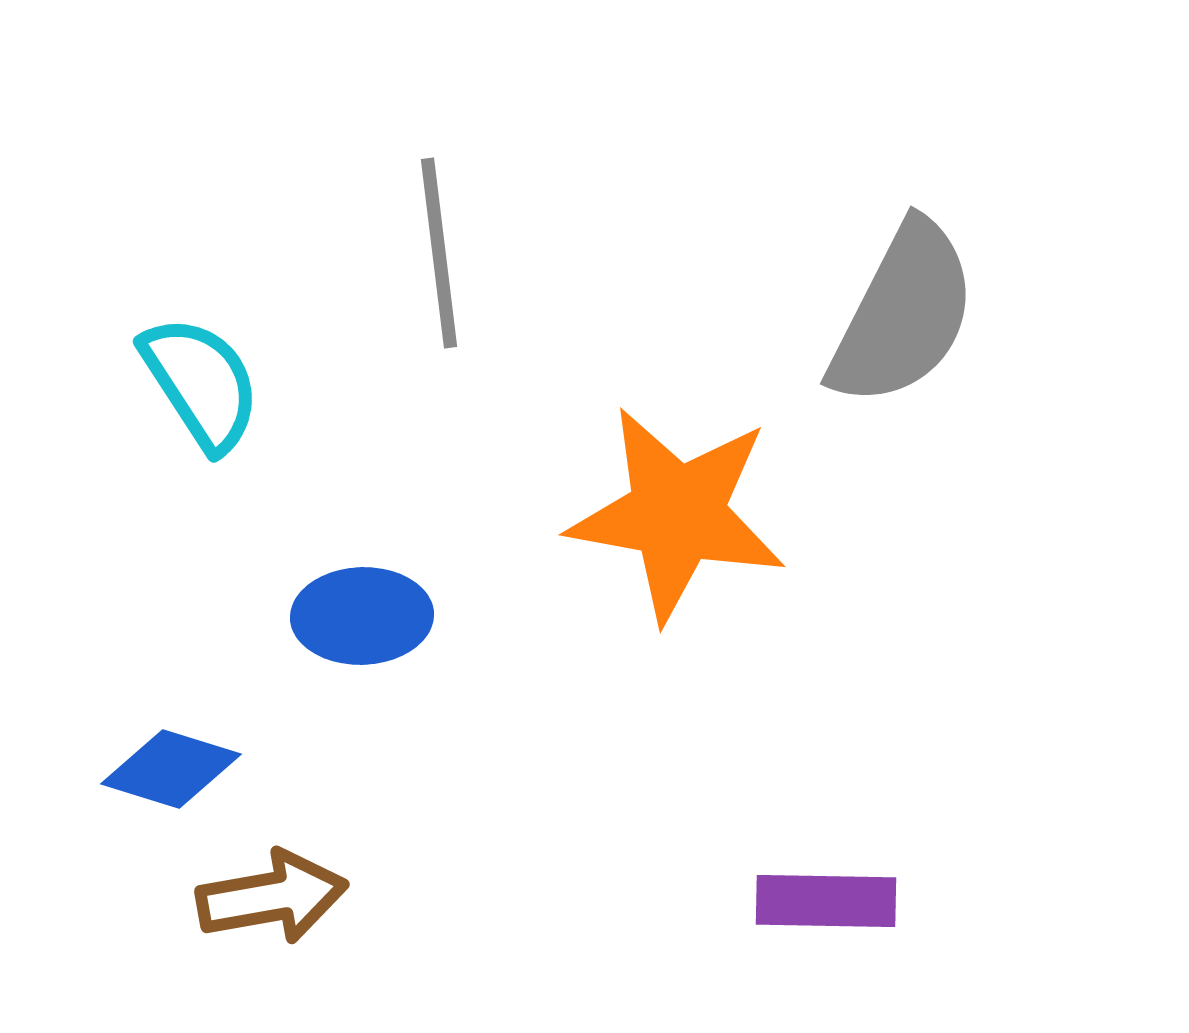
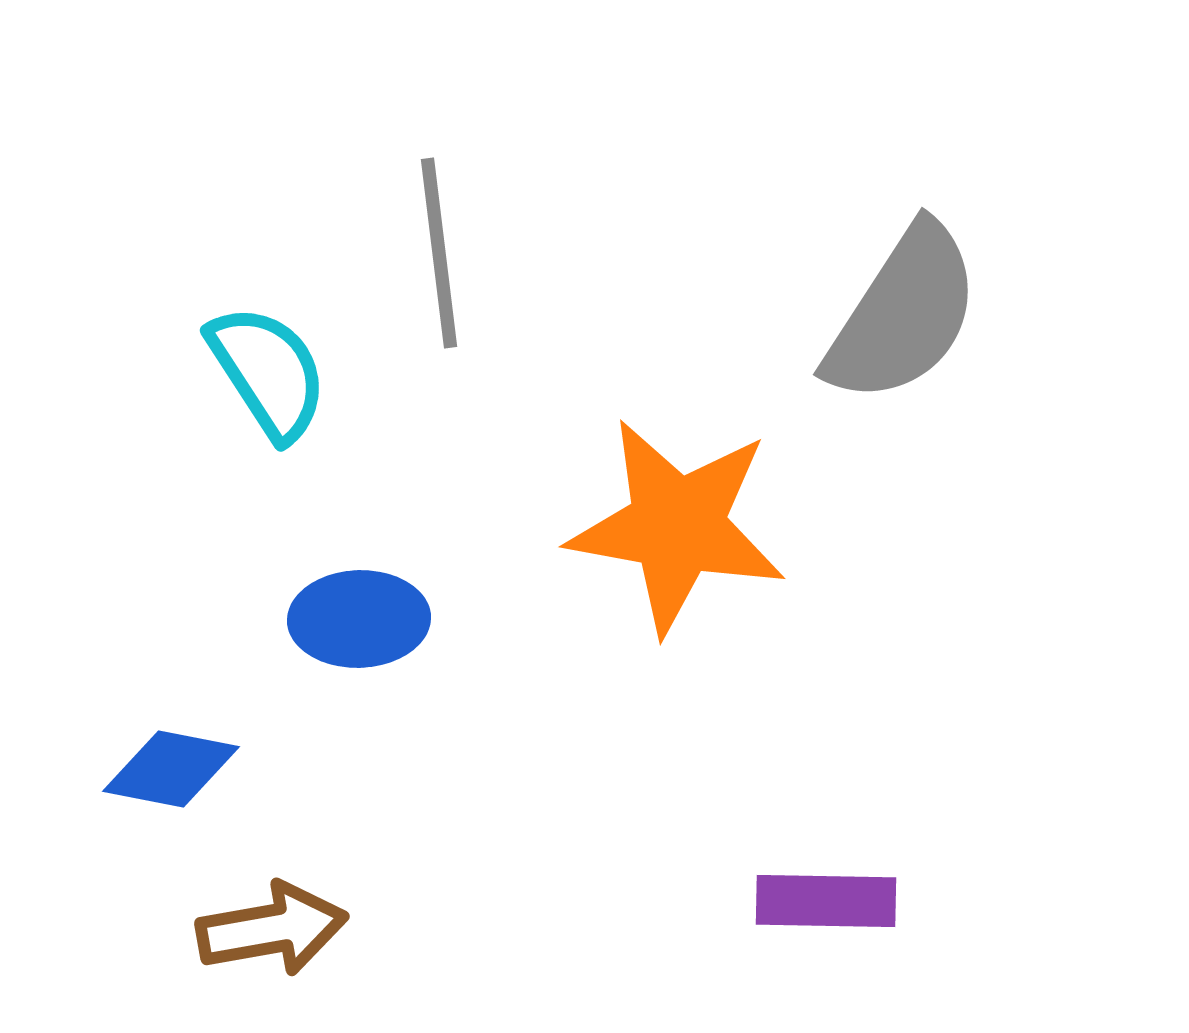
gray semicircle: rotated 6 degrees clockwise
cyan semicircle: moved 67 px right, 11 px up
orange star: moved 12 px down
blue ellipse: moved 3 px left, 3 px down
blue diamond: rotated 6 degrees counterclockwise
brown arrow: moved 32 px down
